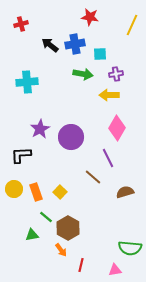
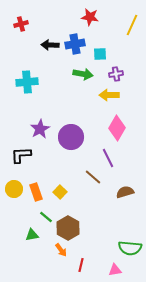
black arrow: rotated 36 degrees counterclockwise
